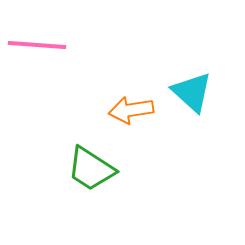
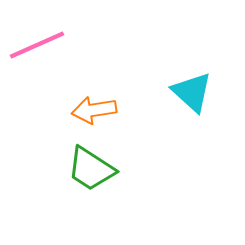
pink line: rotated 28 degrees counterclockwise
orange arrow: moved 37 px left
